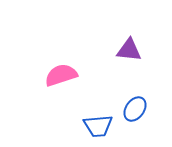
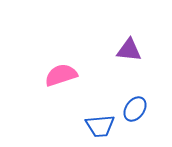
blue trapezoid: moved 2 px right
